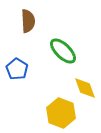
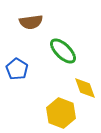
brown semicircle: moved 3 px right, 1 px down; rotated 85 degrees clockwise
